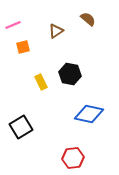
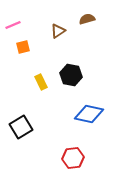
brown semicircle: moved 1 px left; rotated 56 degrees counterclockwise
brown triangle: moved 2 px right
black hexagon: moved 1 px right, 1 px down
